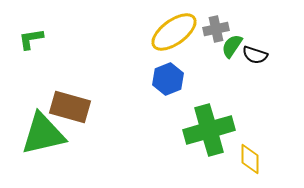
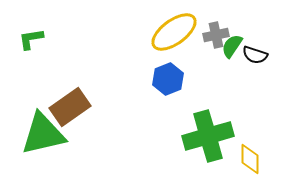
gray cross: moved 6 px down
brown rectangle: rotated 51 degrees counterclockwise
green cross: moved 1 px left, 6 px down
